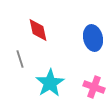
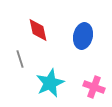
blue ellipse: moved 10 px left, 2 px up; rotated 25 degrees clockwise
cyan star: rotated 8 degrees clockwise
